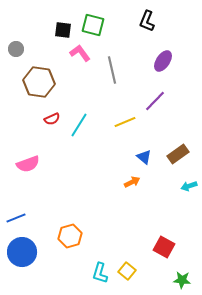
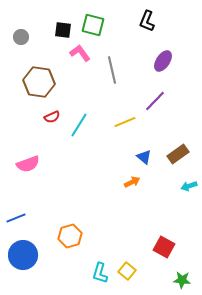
gray circle: moved 5 px right, 12 px up
red semicircle: moved 2 px up
blue circle: moved 1 px right, 3 px down
